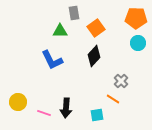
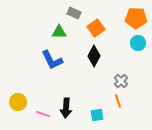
gray rectangle: rotated 56 degrees counterclockwise
green triangle: moved 1 px left, 1 px down
black diamond: rotated 15 degrees counterclockwise
orange line: moved 5 px right, 2 px down; rotated 40 degrees clockwise
pink line: moved 1 px left, 1 px down
